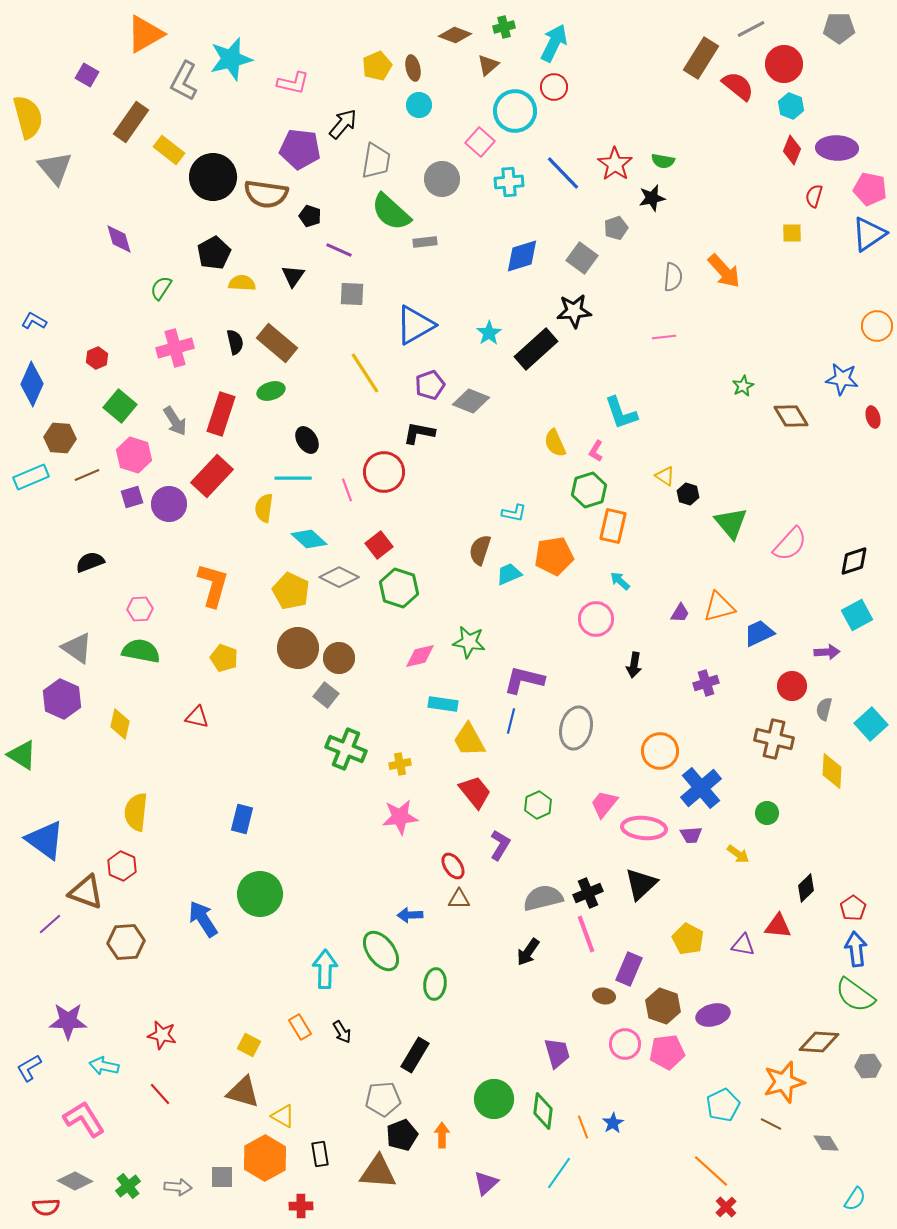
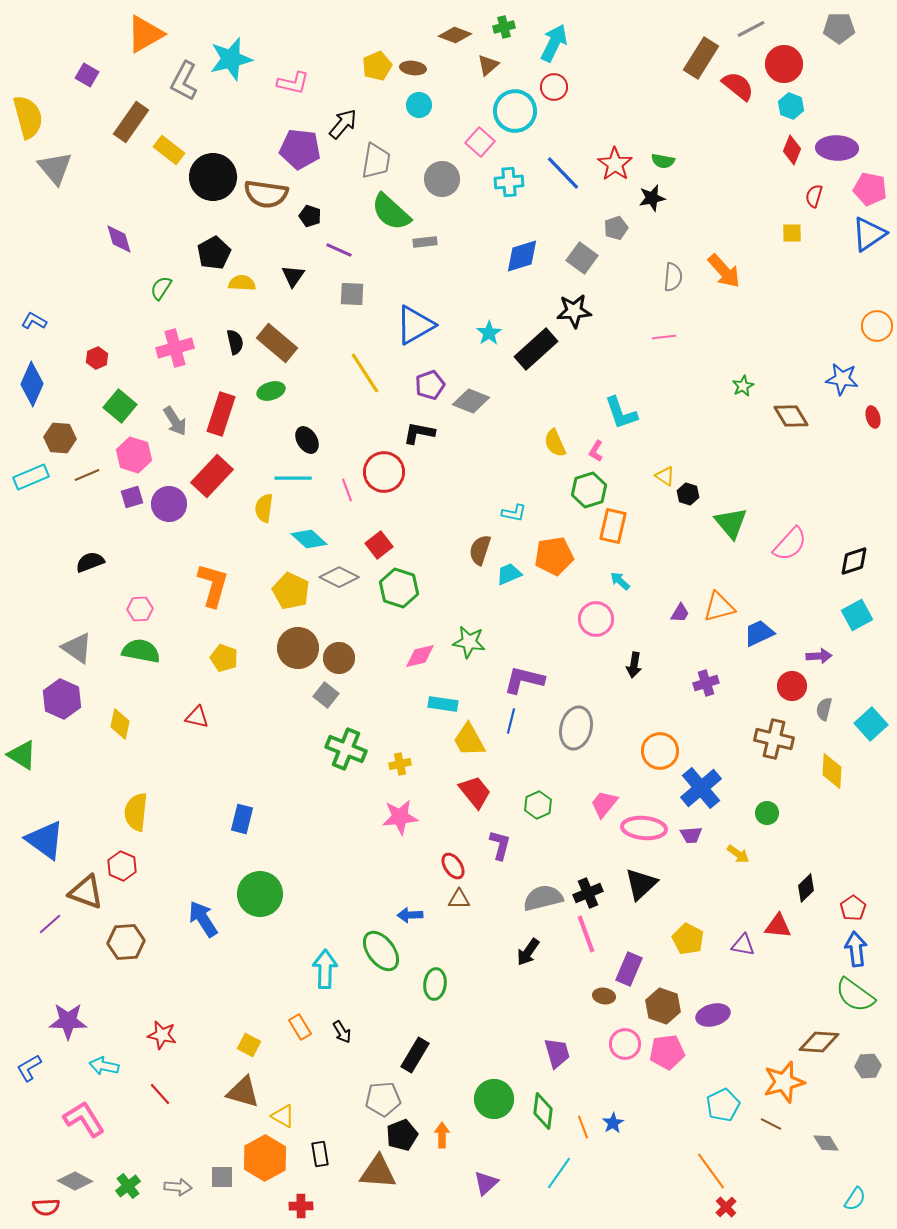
brown ellipse at (413, 68): rotated 70 degrees counterclockwise
purple arrow at (827, 652): moved 8 px left, 4 px down
purple L-shape at (500, 845): rotated 16 degrees counterclockwise
orange line at (711, 1171): rotated 12 degrees clockwise
